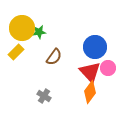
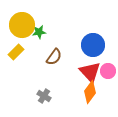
yellow circle: moved 3 px up
blue circle: moved 2 px left, 2 px up
pink circle: moved 3 px down
